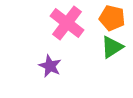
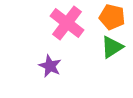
orange pentagon: moved 1 px up
